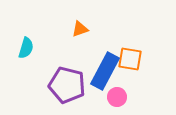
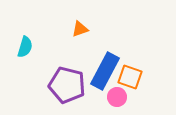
cyan semicircle: moved 1 px left, 1 px up
orange square: moved 18 px down; rotated 10 degrees clockwise
